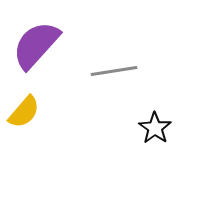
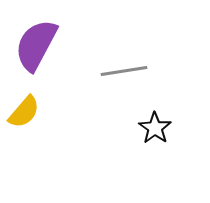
purple semicircle: rotated 14 degrees counterclockwise
gray line: moved 10 px right
